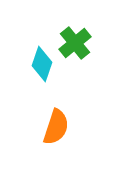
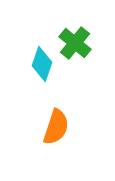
green cross: rotated 12 degrees counterclockwise
